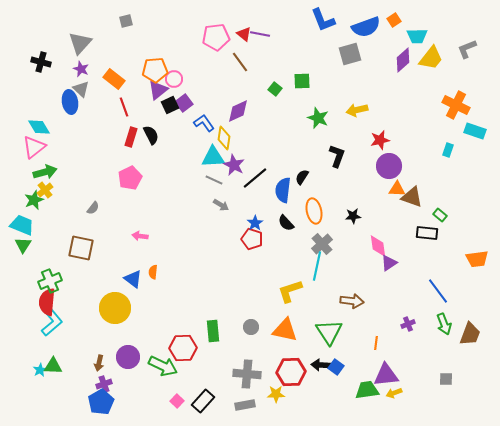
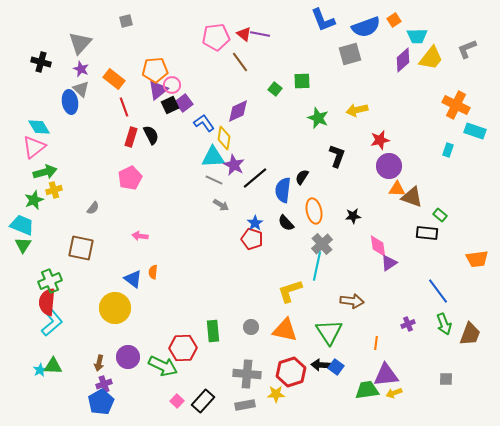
pink circle at (174, 79): moved 2 px left, 6 px down
yellow cross at (45, 190): moved 9 px right; rotated 21 degrees clockwise
red hexagon at (291, 372): rotated 16 degrees counterclockwise
